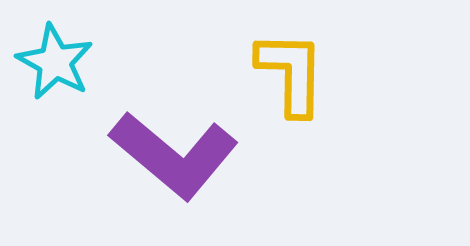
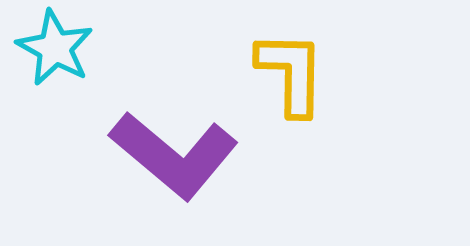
cyan star: moved 14 px up
